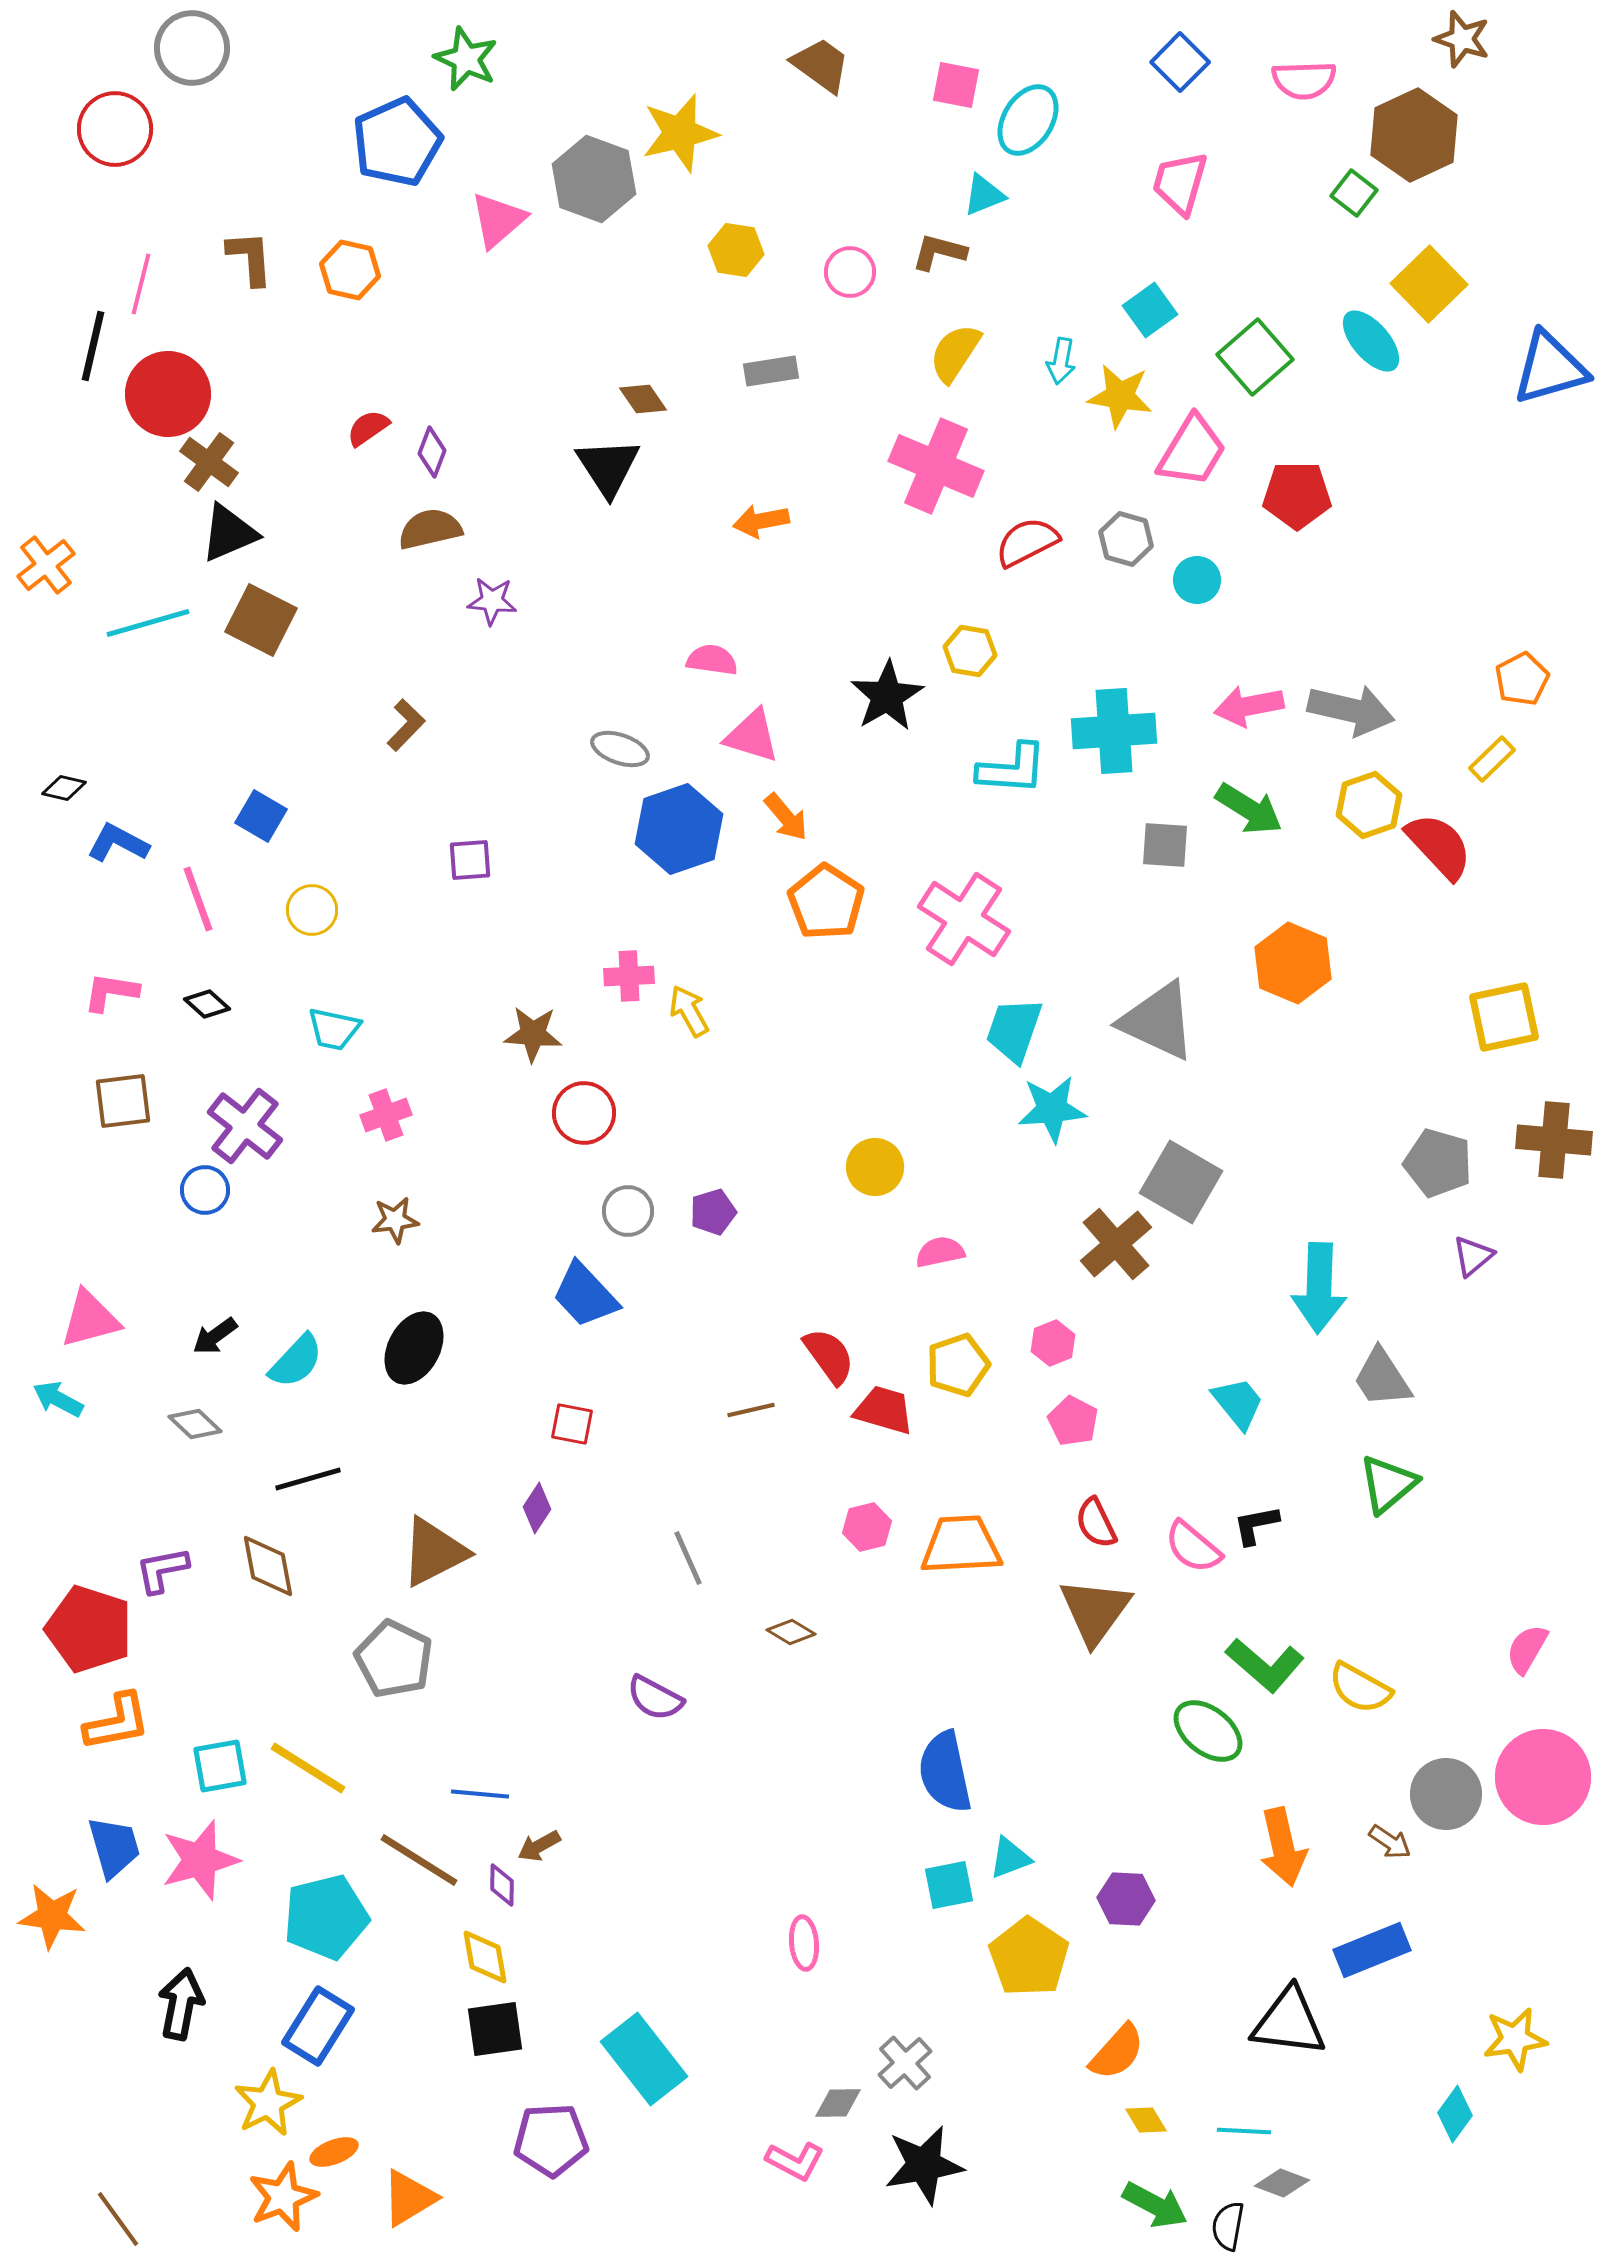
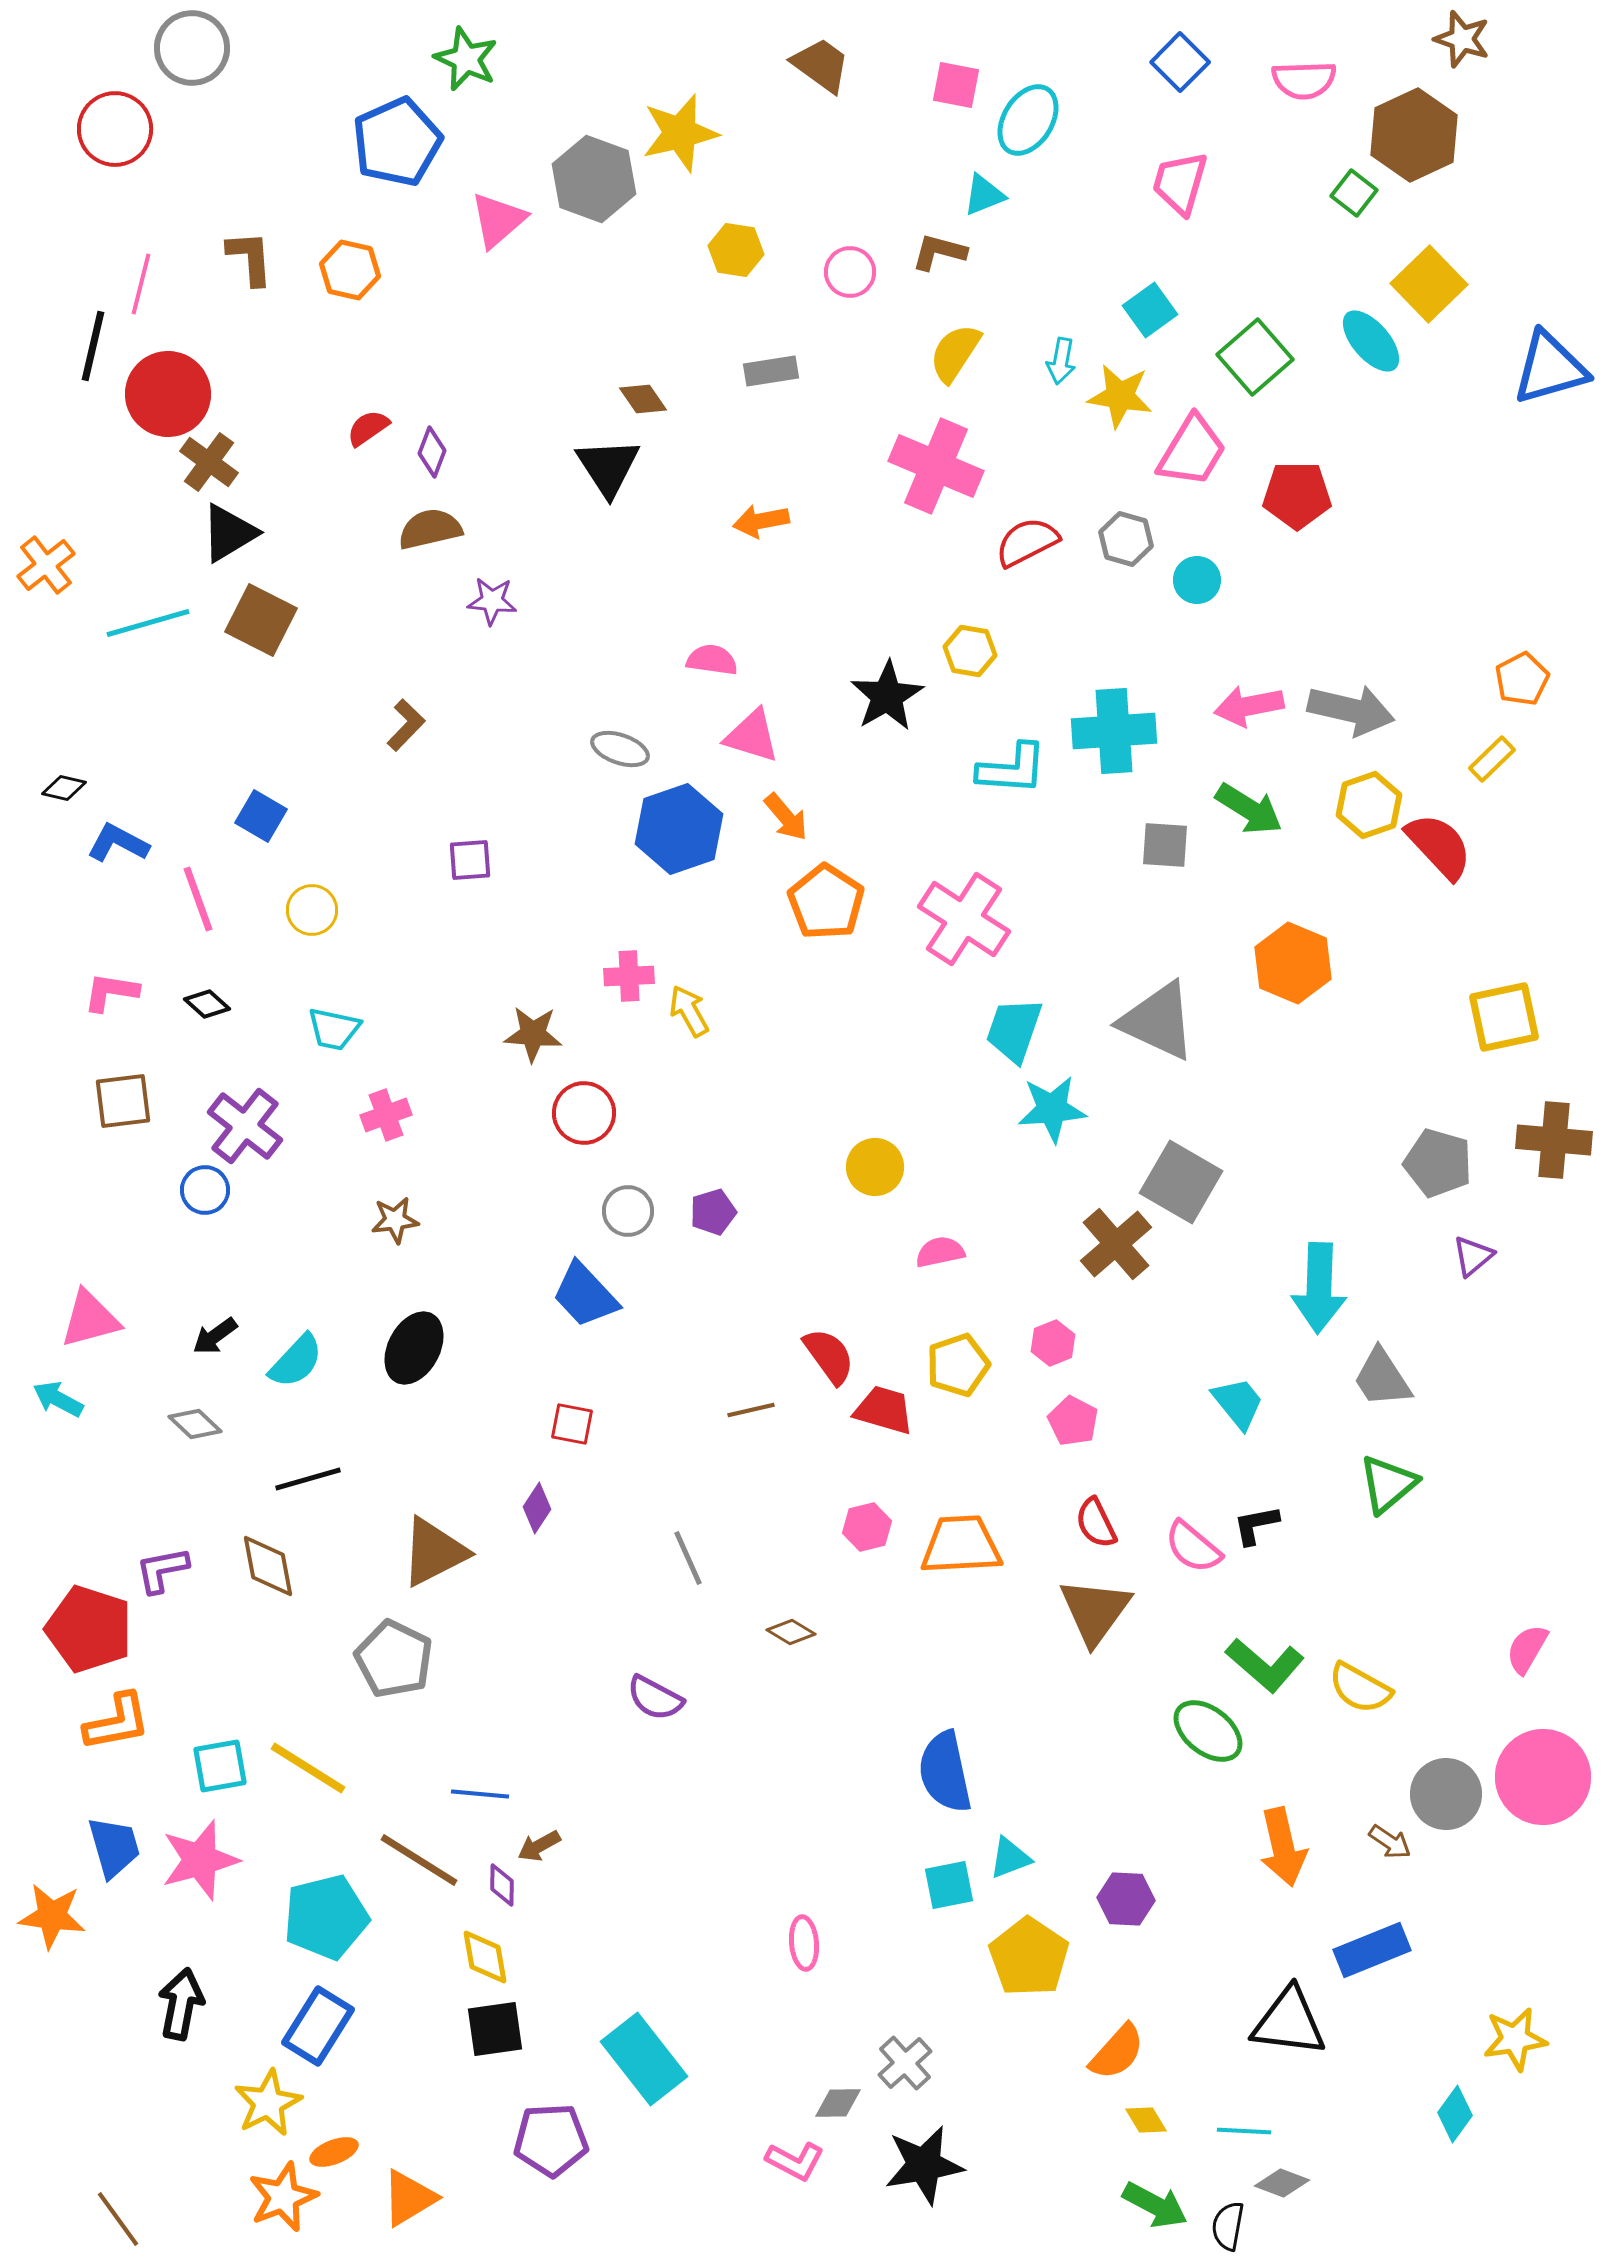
black triangle at (229, 533): rotated 8 degrees counterclockwise
